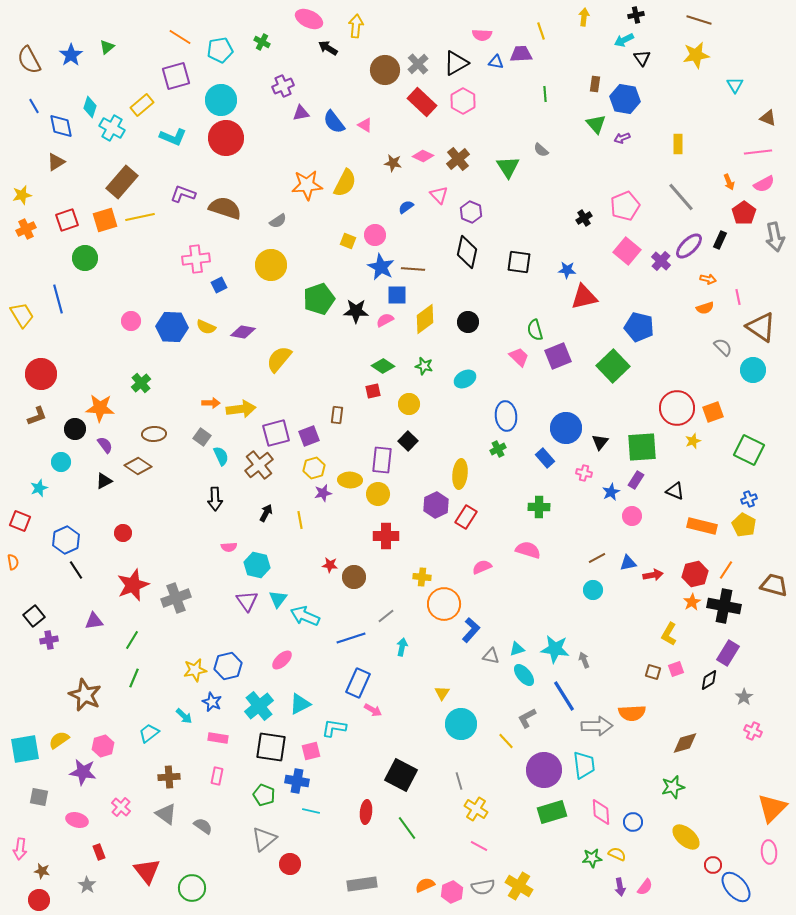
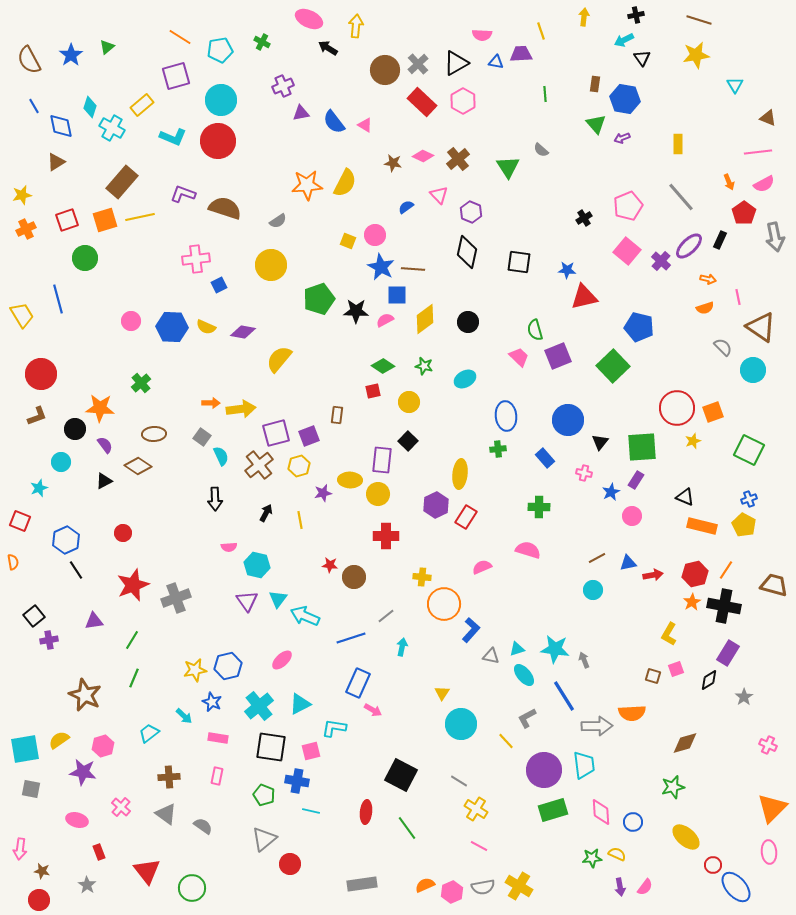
red circle at (226, 138): moved 8 px left, 3 px down
pink pentagon at (625, 206): moved 3 px right
yellow circle at (409, 404): moved 2 px up
blue circle at (566, 428): moved 2 px right, 8 px up
green cross at (498, 449): rotated 21 degrees clockwise
yellow hexagon at (314, 468): moved 15 px left, 2 px up
black triangle at (675, 491): moved 10 px right, 6 px down
brown square at (653, 672): moved 4 px down
pink cross at (753, 731): moved 15 px right, 14 px down
gray line at (459, 781): rotated 42 degrees counterclockwise
gray square at (39, 797): moved 8 px left, 8 px up
green rectangle at (552, 812): moved 1 px right, 2 px up
